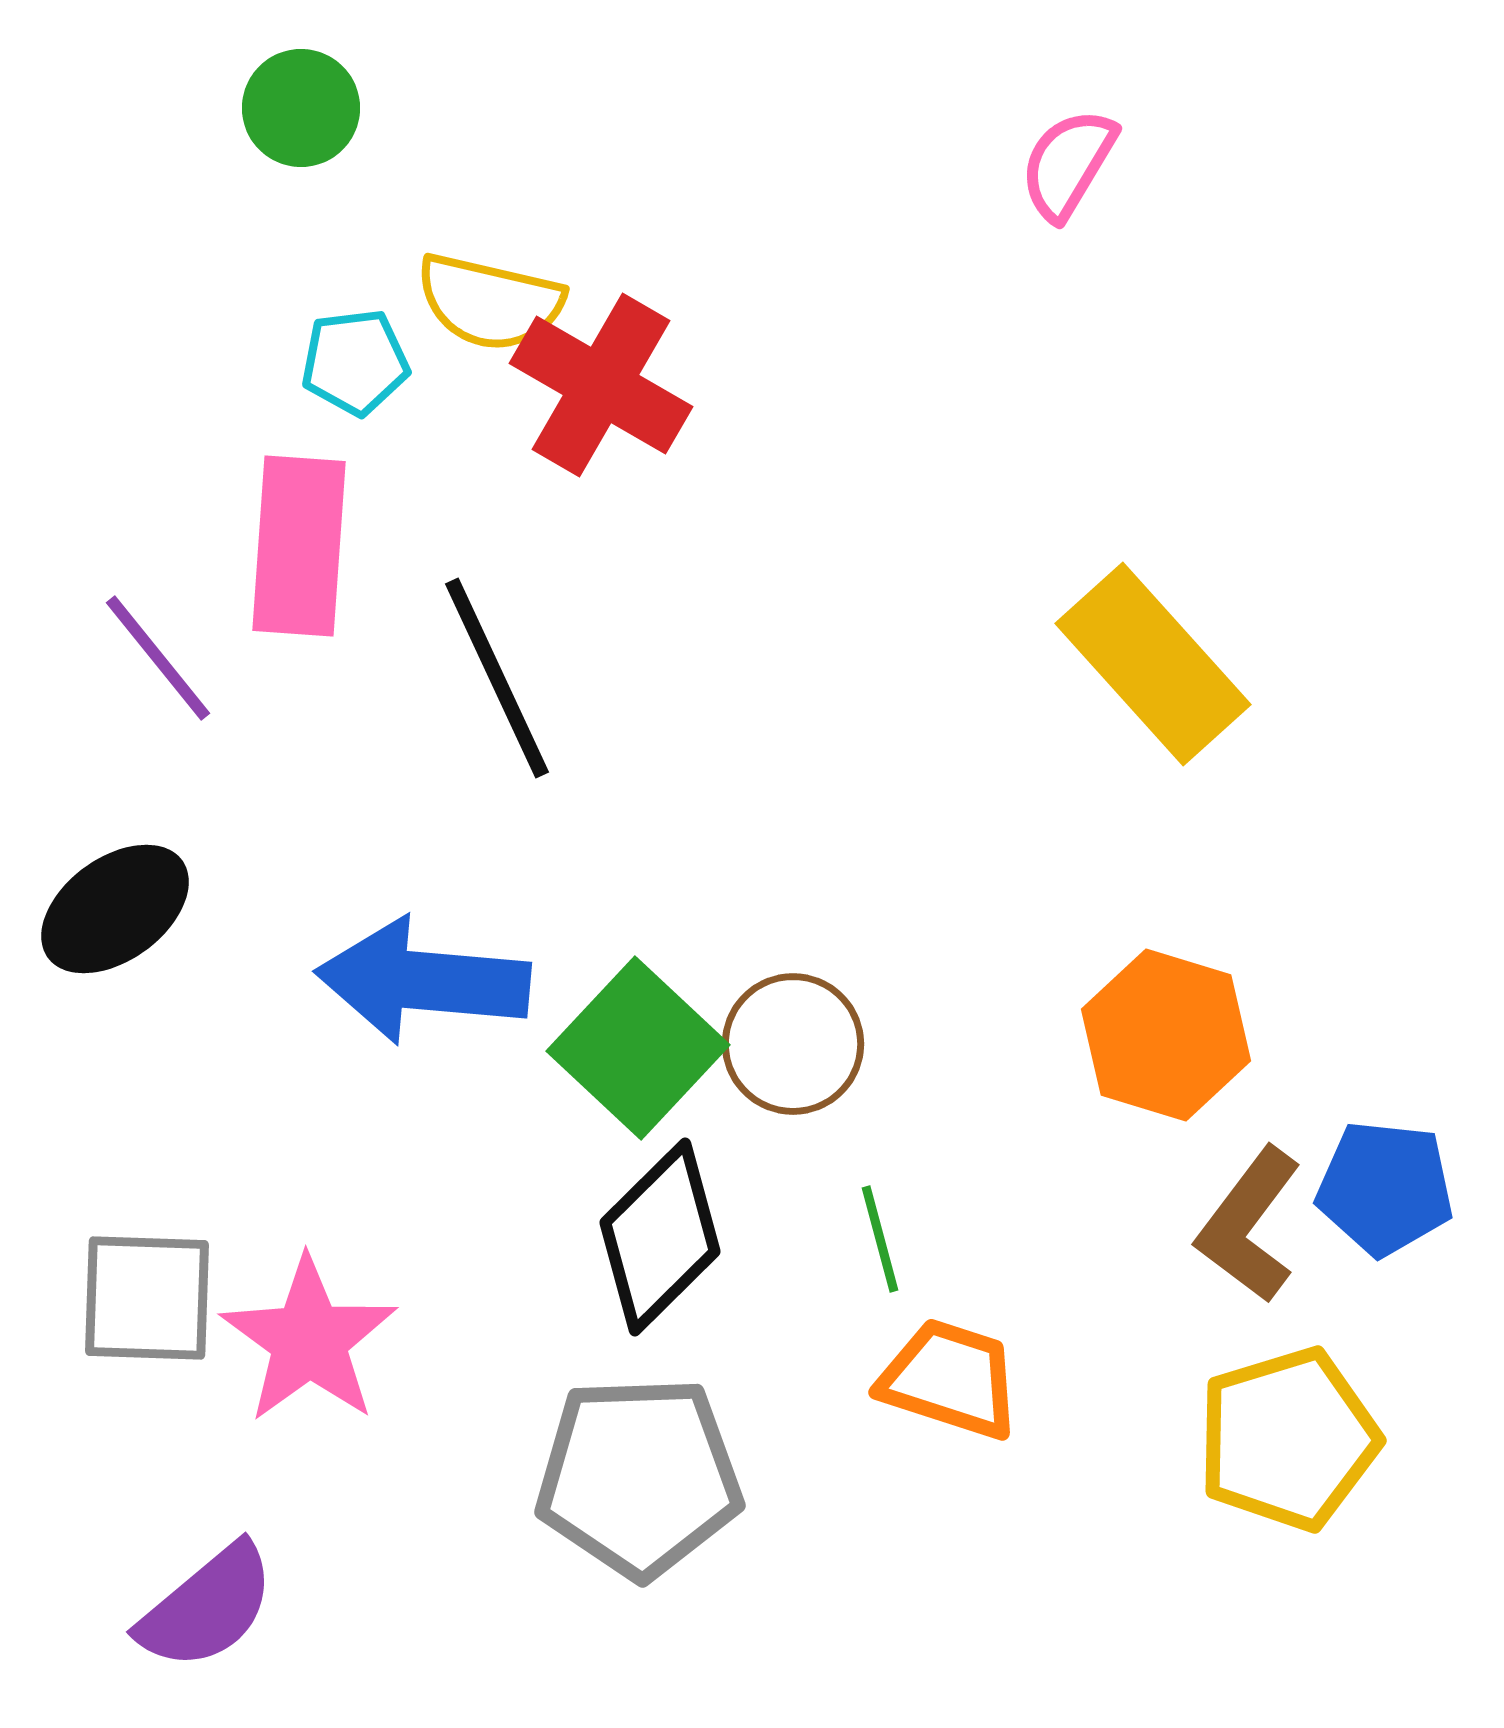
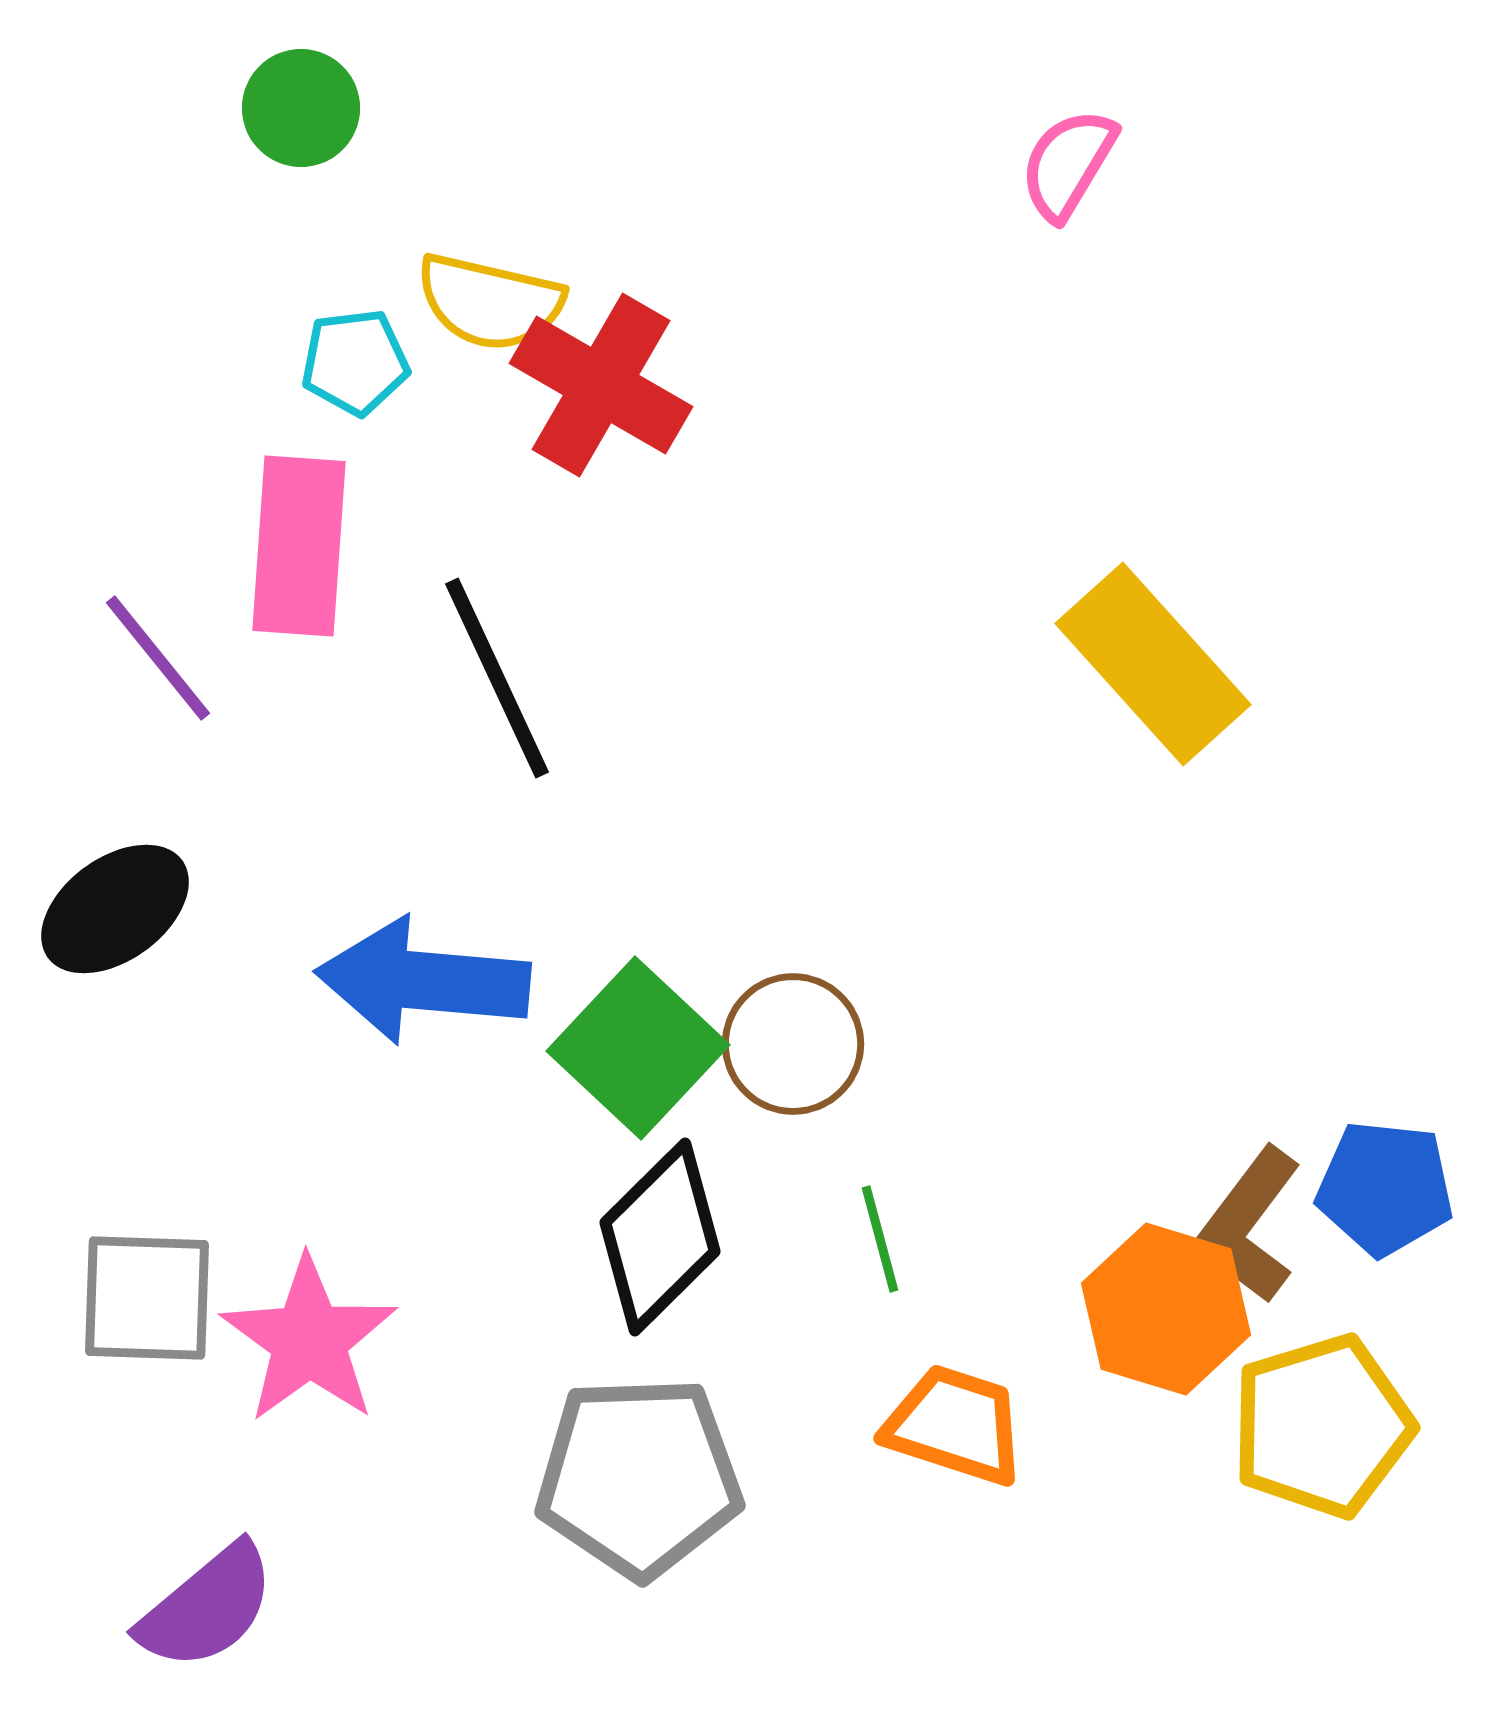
orange hexagon: moved 274 px down
orange trapezoid: moved 5 px right, 46 px down
yellow pentagon: moved 34 px right, 13 px up
